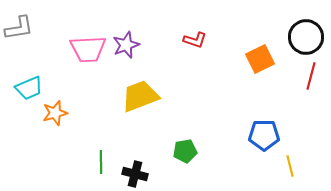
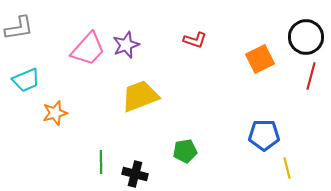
pink trapezoid: rotated 45 degrees counterclockwise
cyan trapezoid: moved 3 px left, 8 px up
yellow line: moved 3 px left, 2 px down
